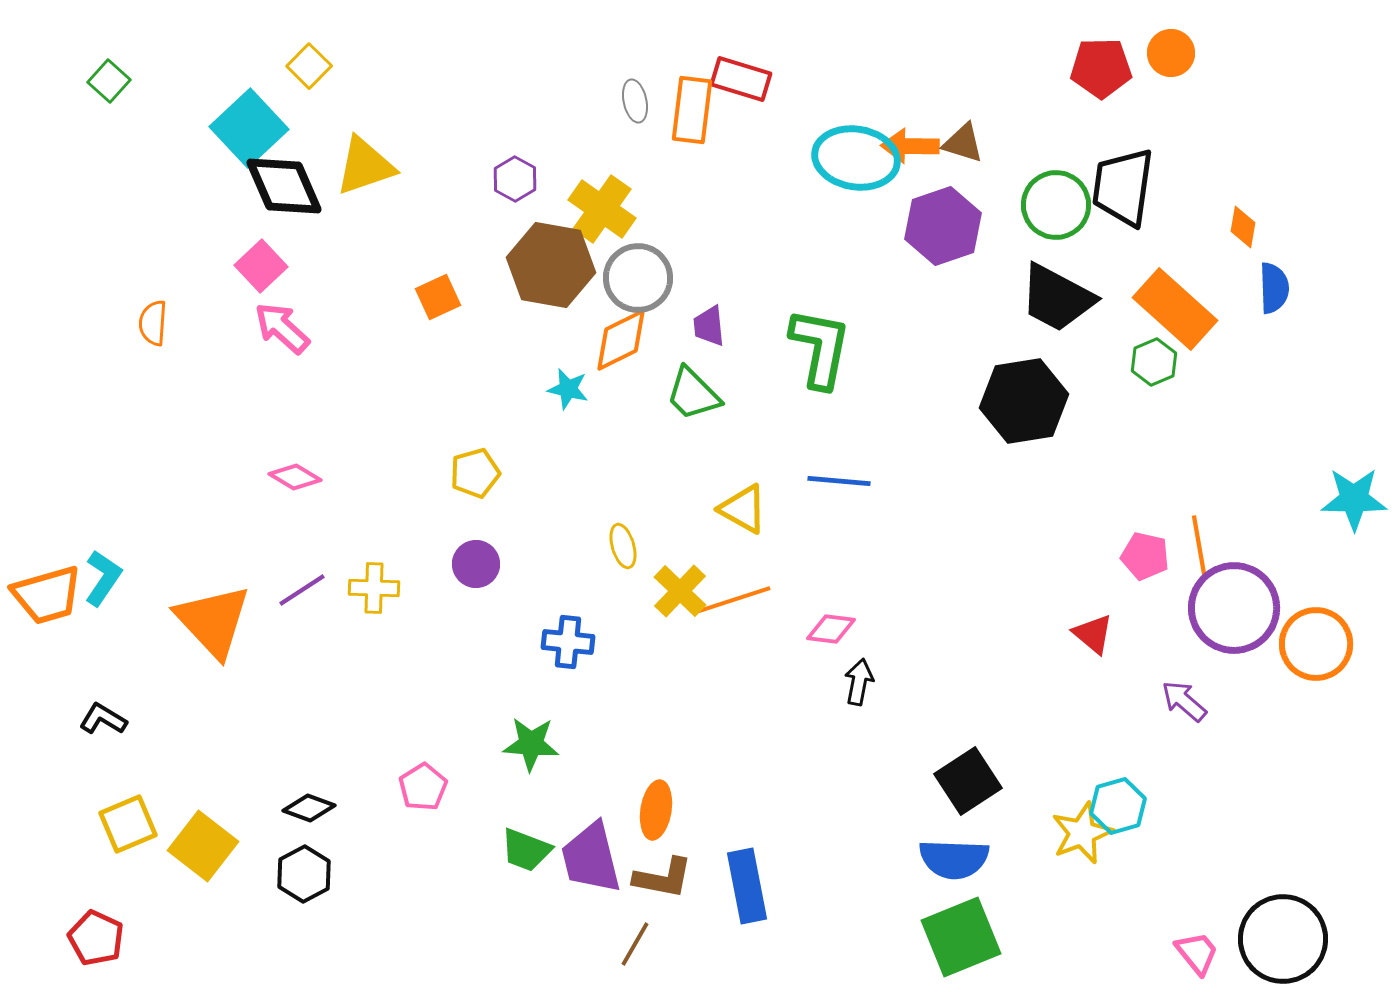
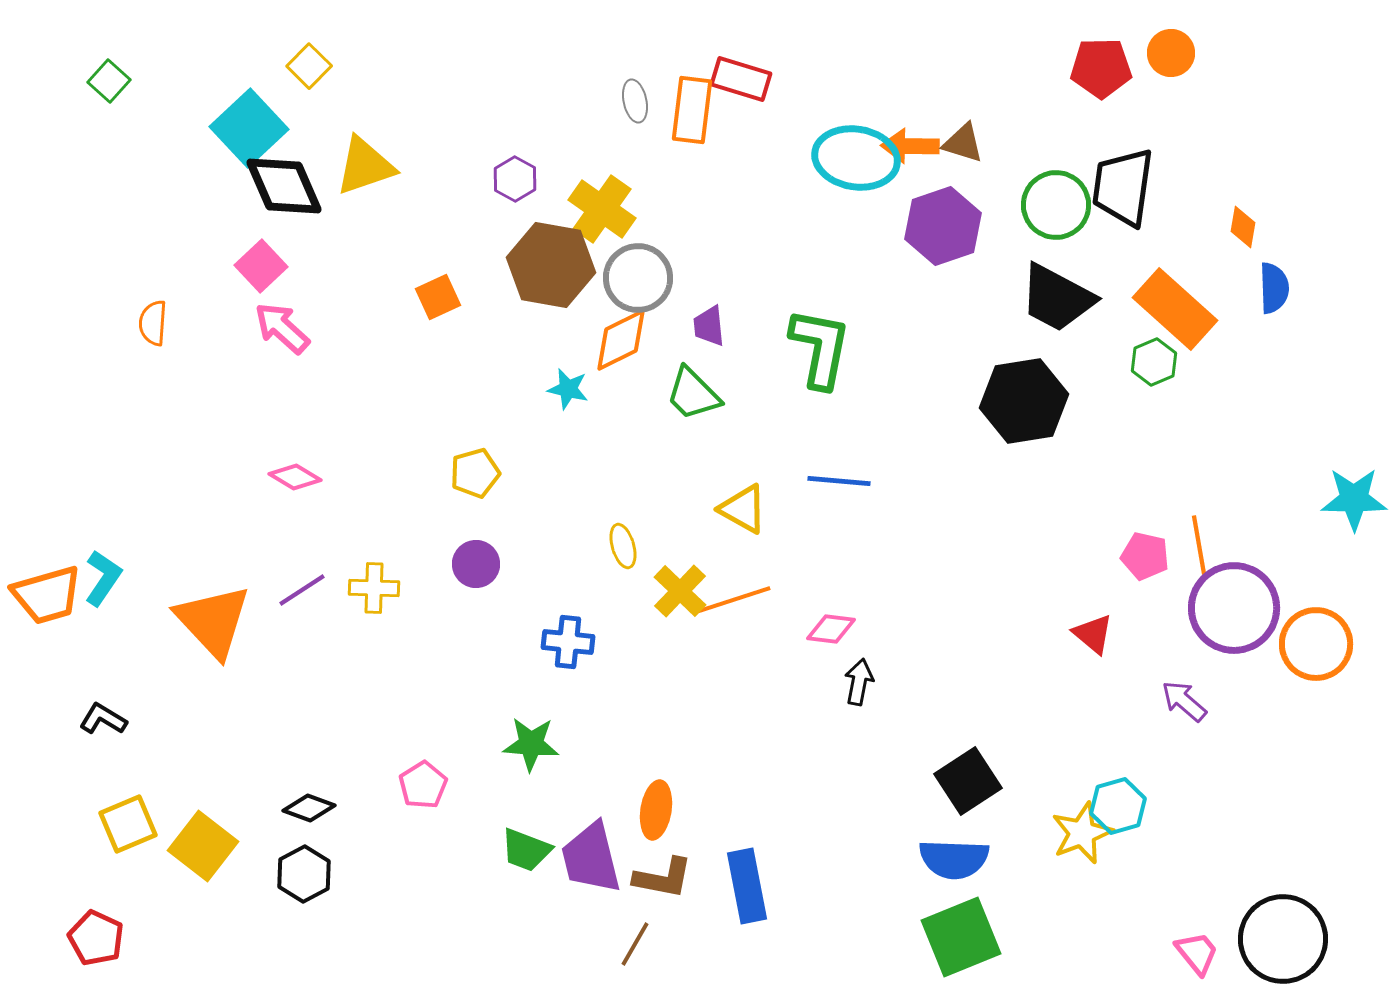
pink pentagon at (423, 787): moved 2 px up
